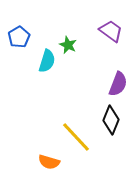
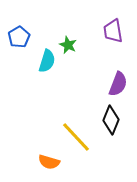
purple trapezoid: moved 2 px right; rotated 135 degrees counterclockwise
